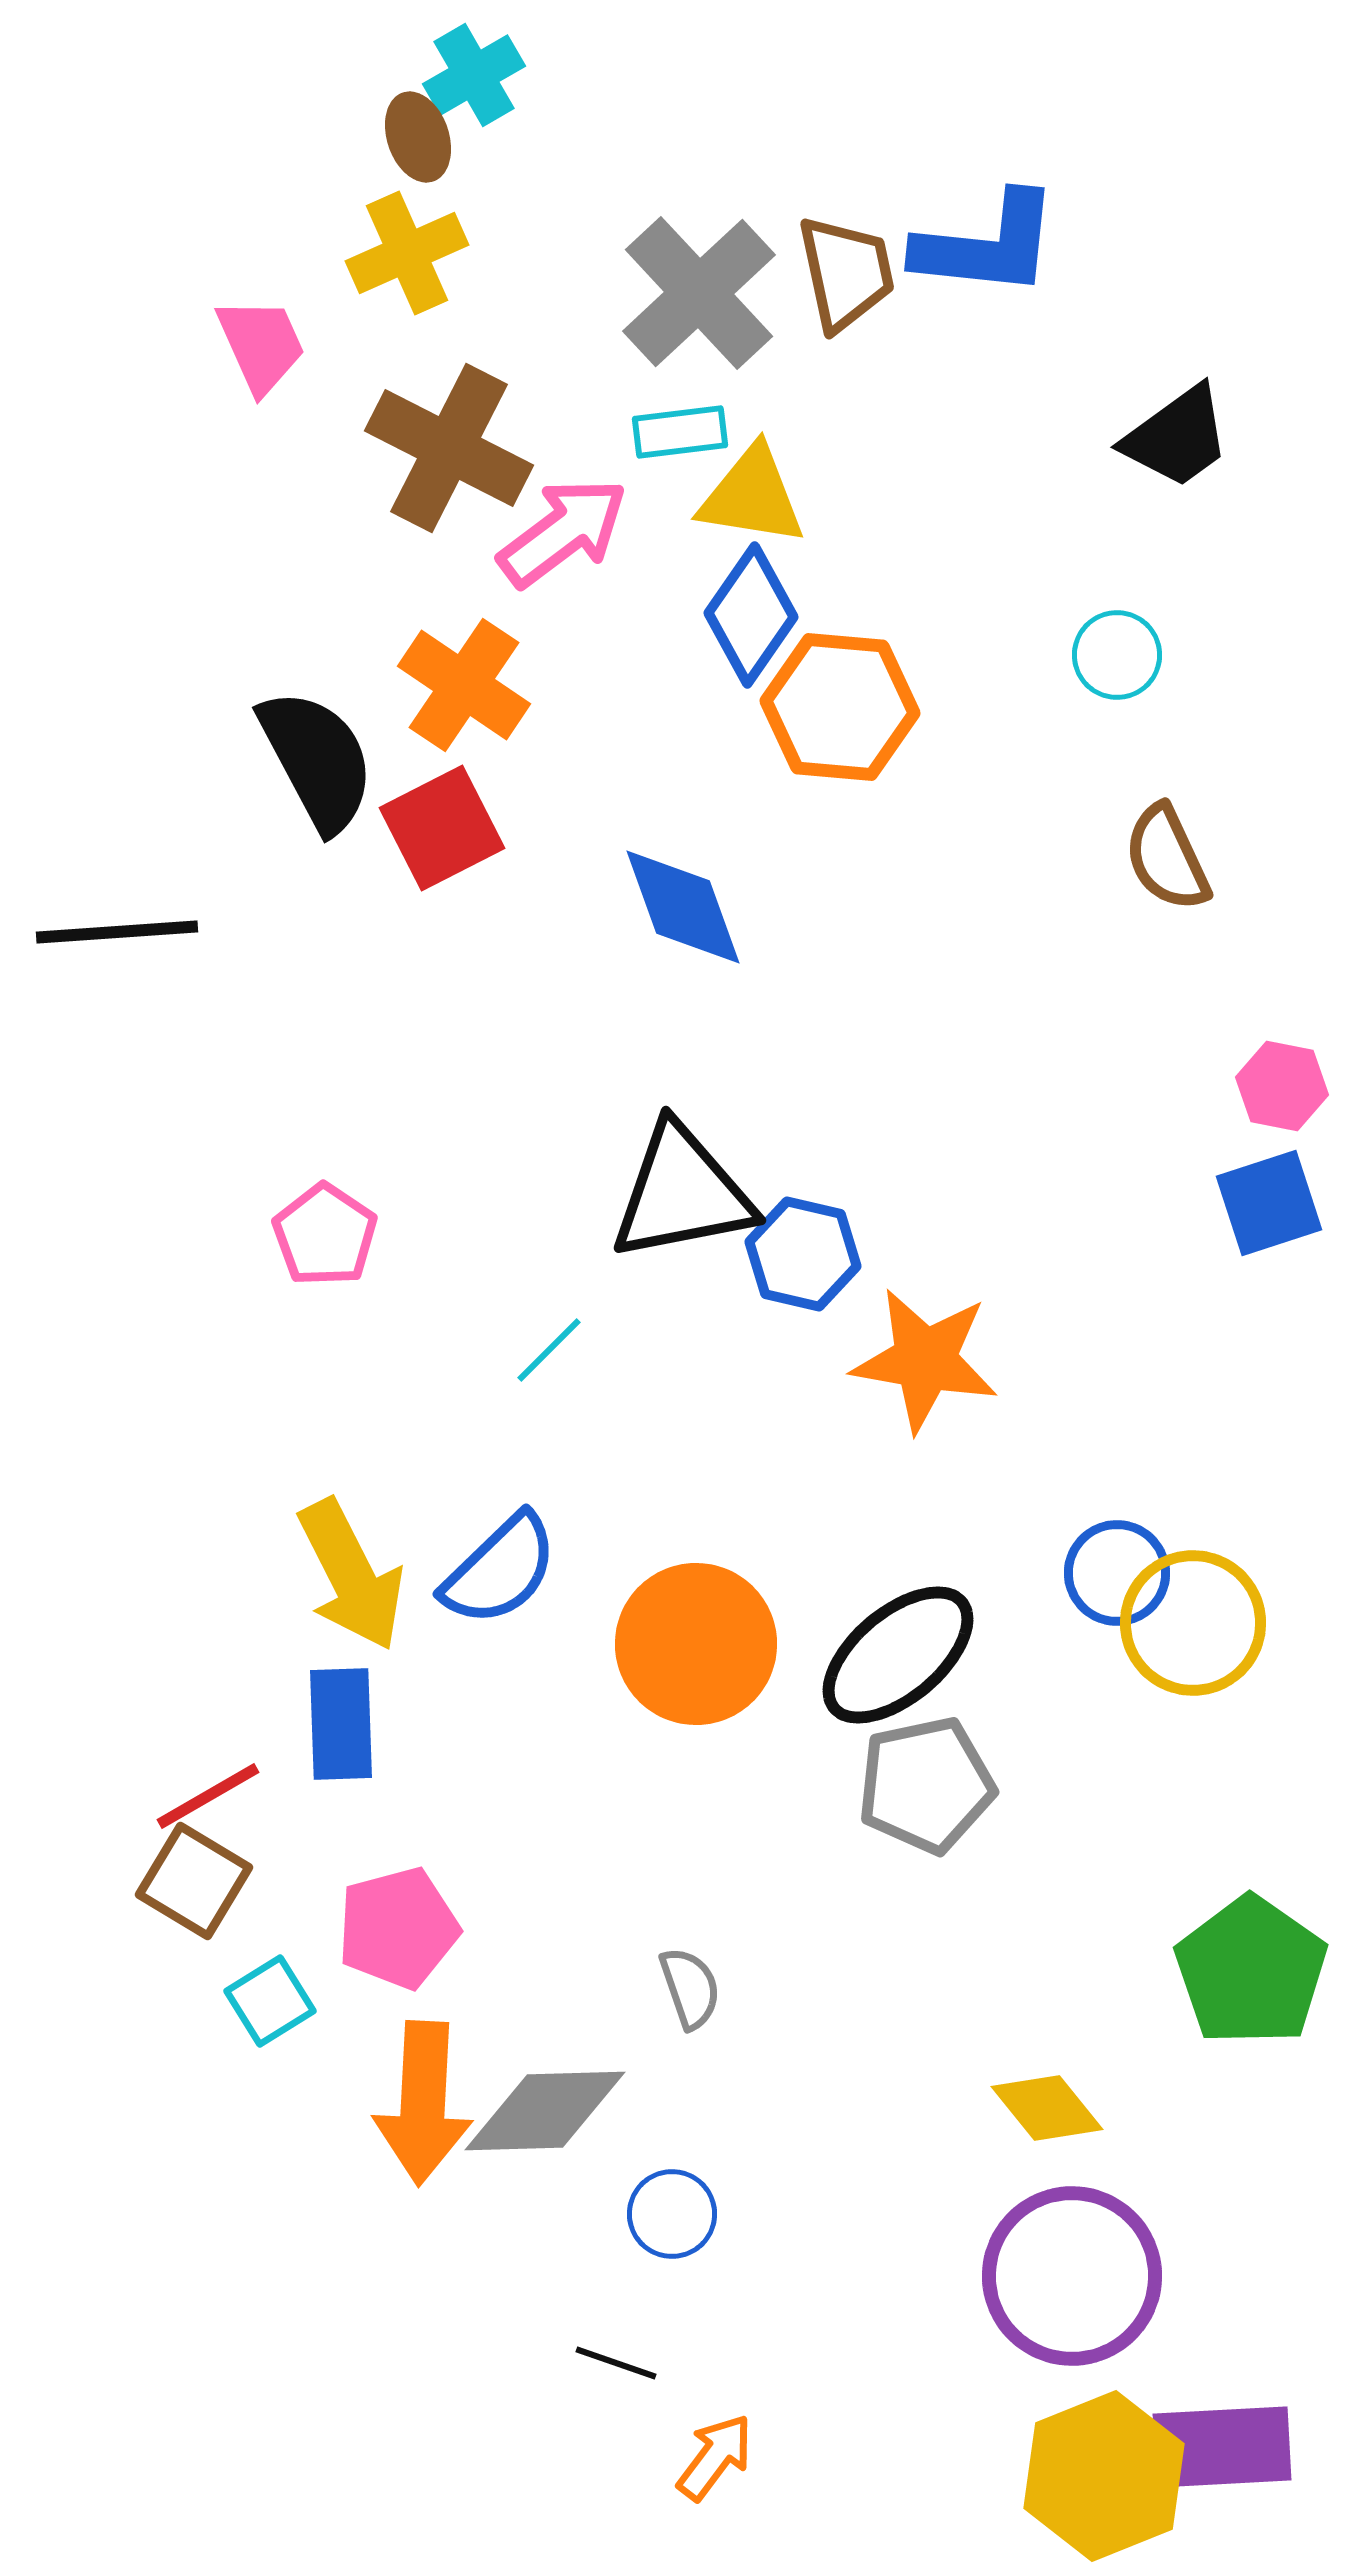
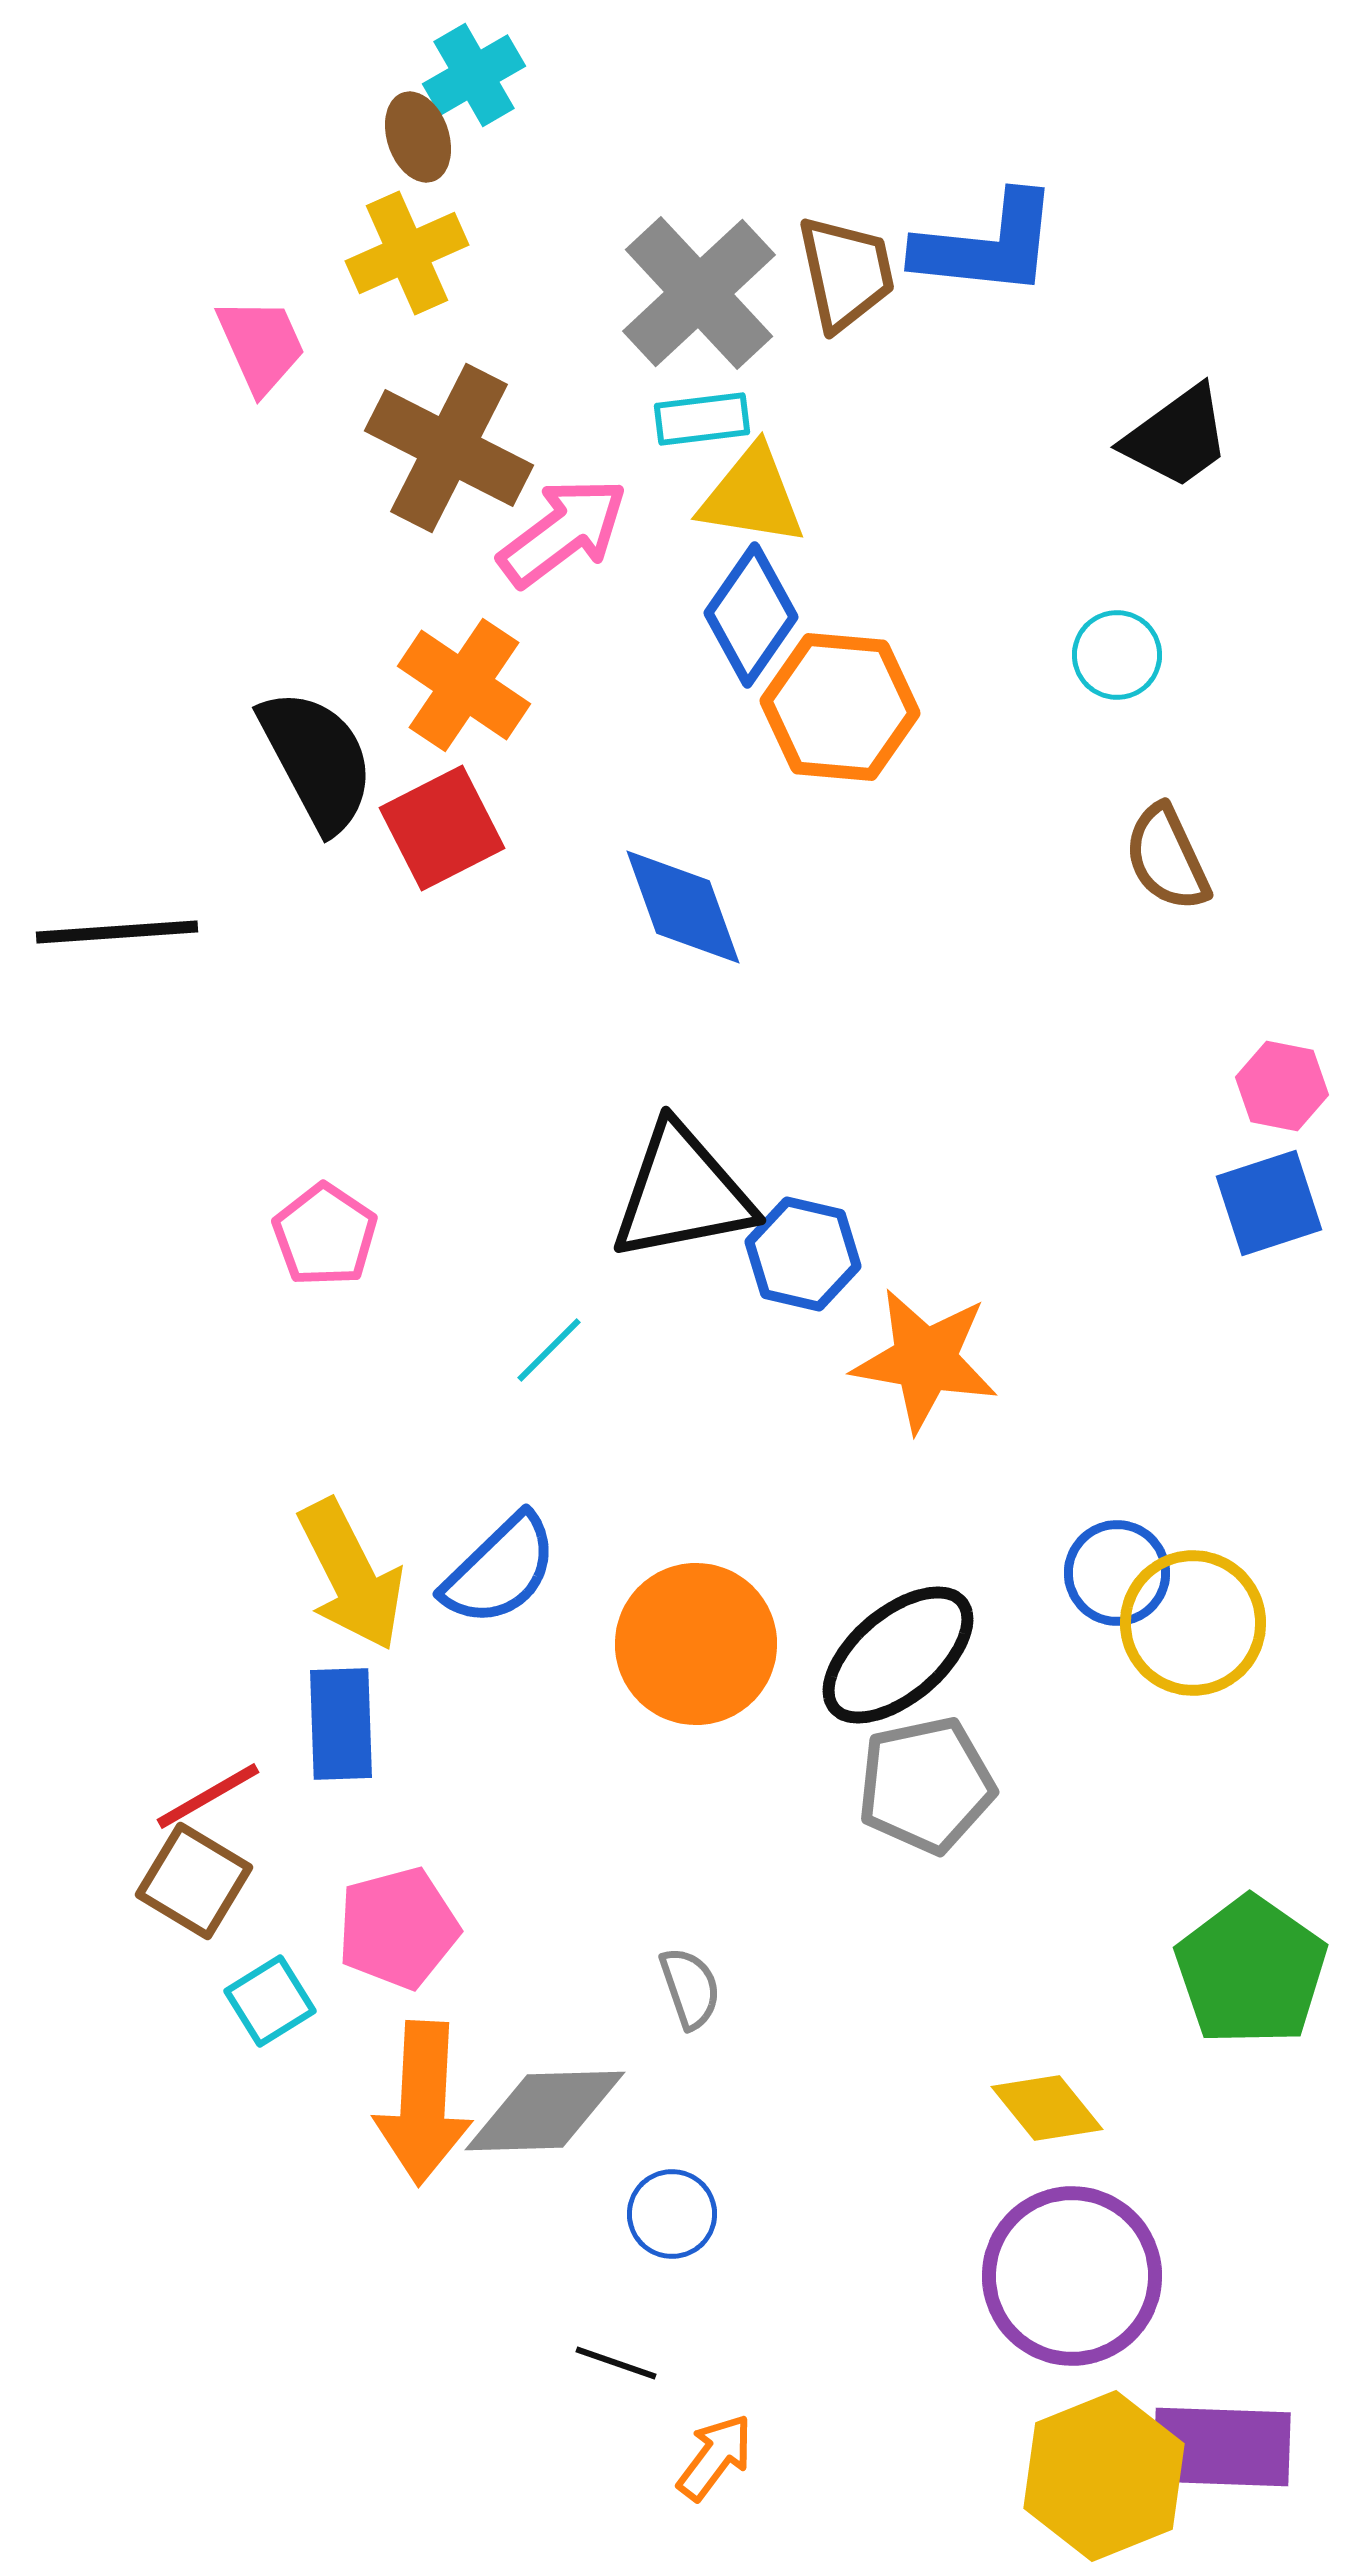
cyan rectangle at (680, 432): moved 22 px right, 13 px up
purple rectangle at (1222, 2447): rotated 5 degrees clockwise
